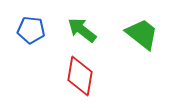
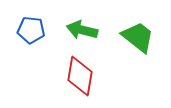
green arrow: rotated 24 degrees counterclockwise
green trapezoid: moved 4 px left, 3 px down
